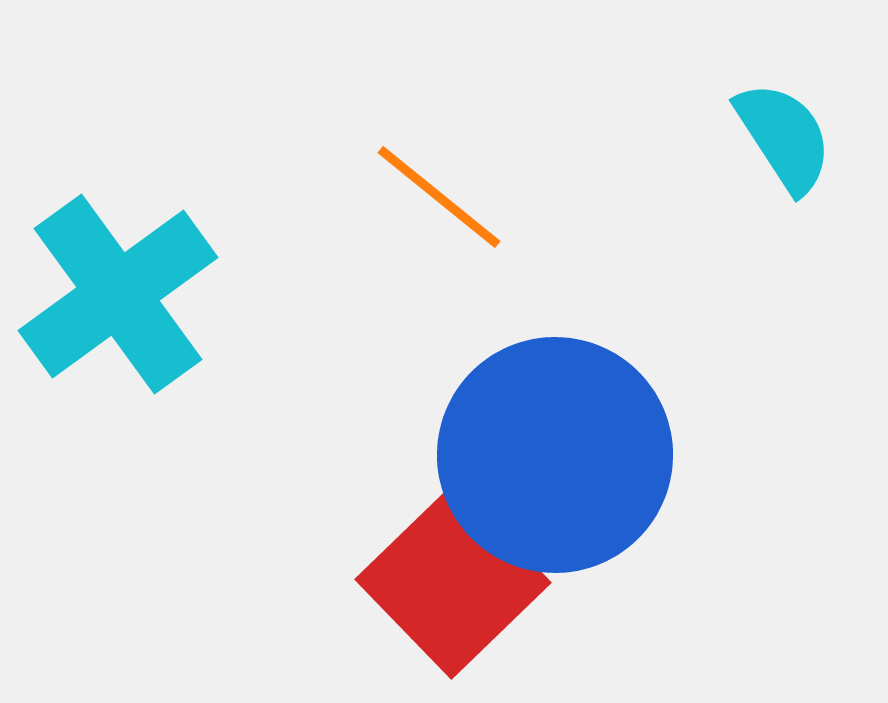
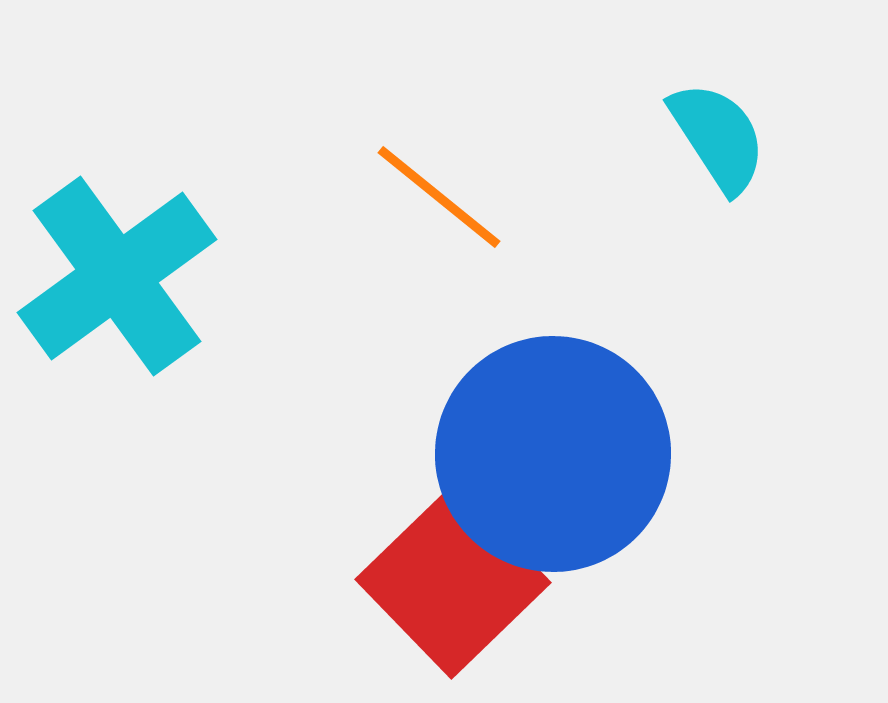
cyan semicircle: moved 66 px left
cyan cross: moved 1 px left, 18 px up
blue circle: moved 2 px left, 1 px up
